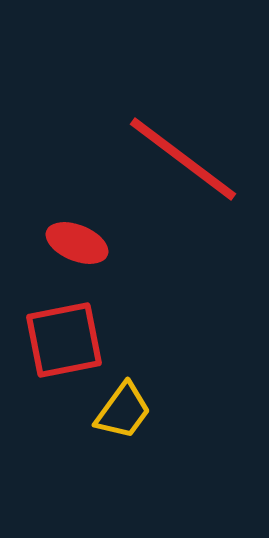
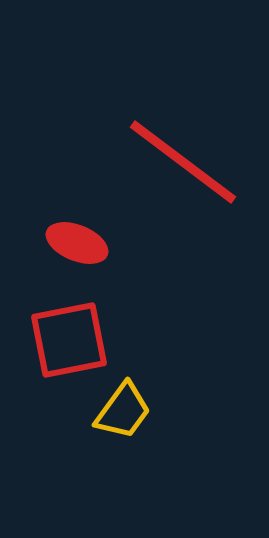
red line: moved 3 px down
red square: moved 5 px right
